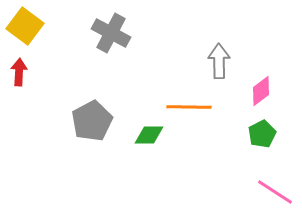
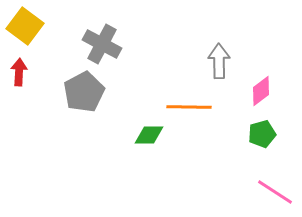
gray cross: moved 9 px left, 11 px down
gray pentagon: moved 8 px left, 29 px up
green pentagon: rotated 12 degrees clockwise
